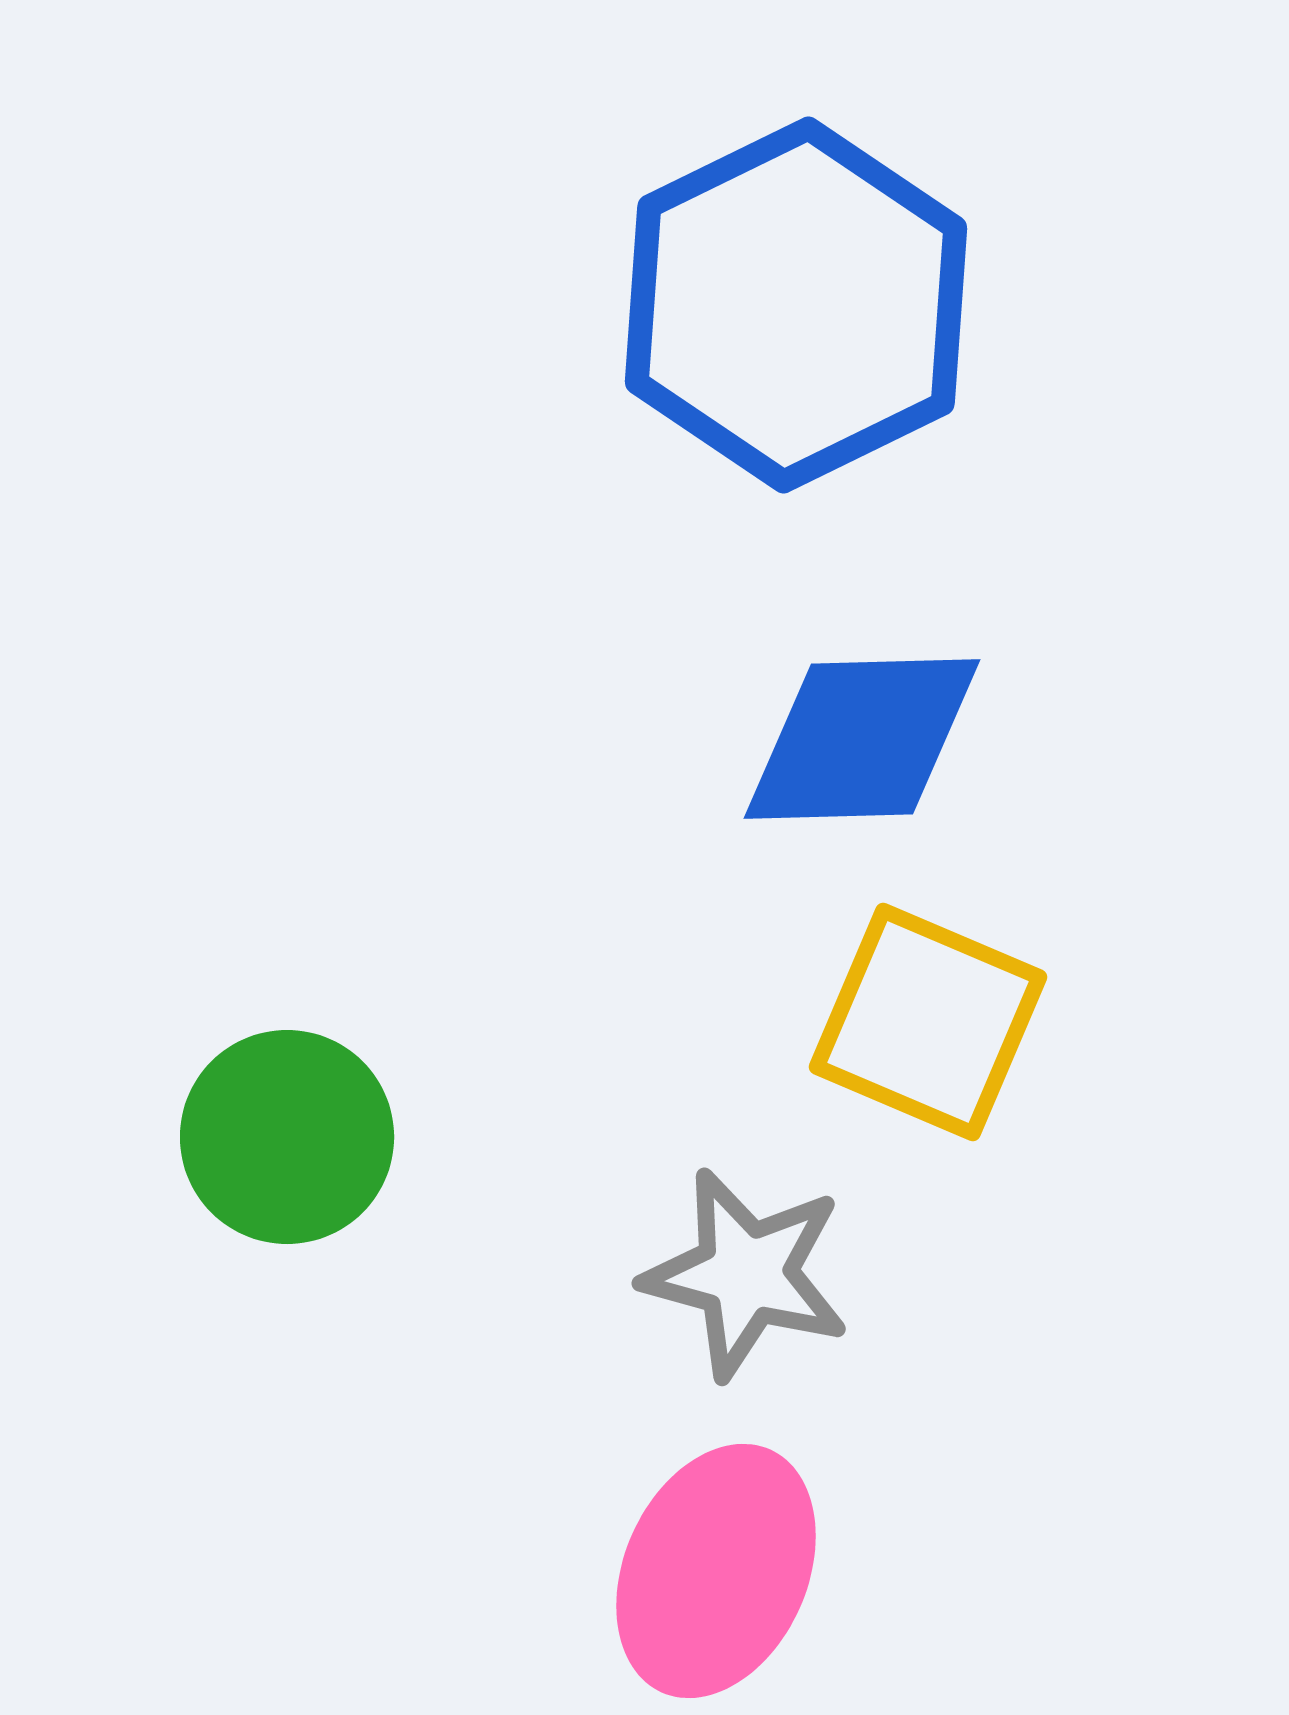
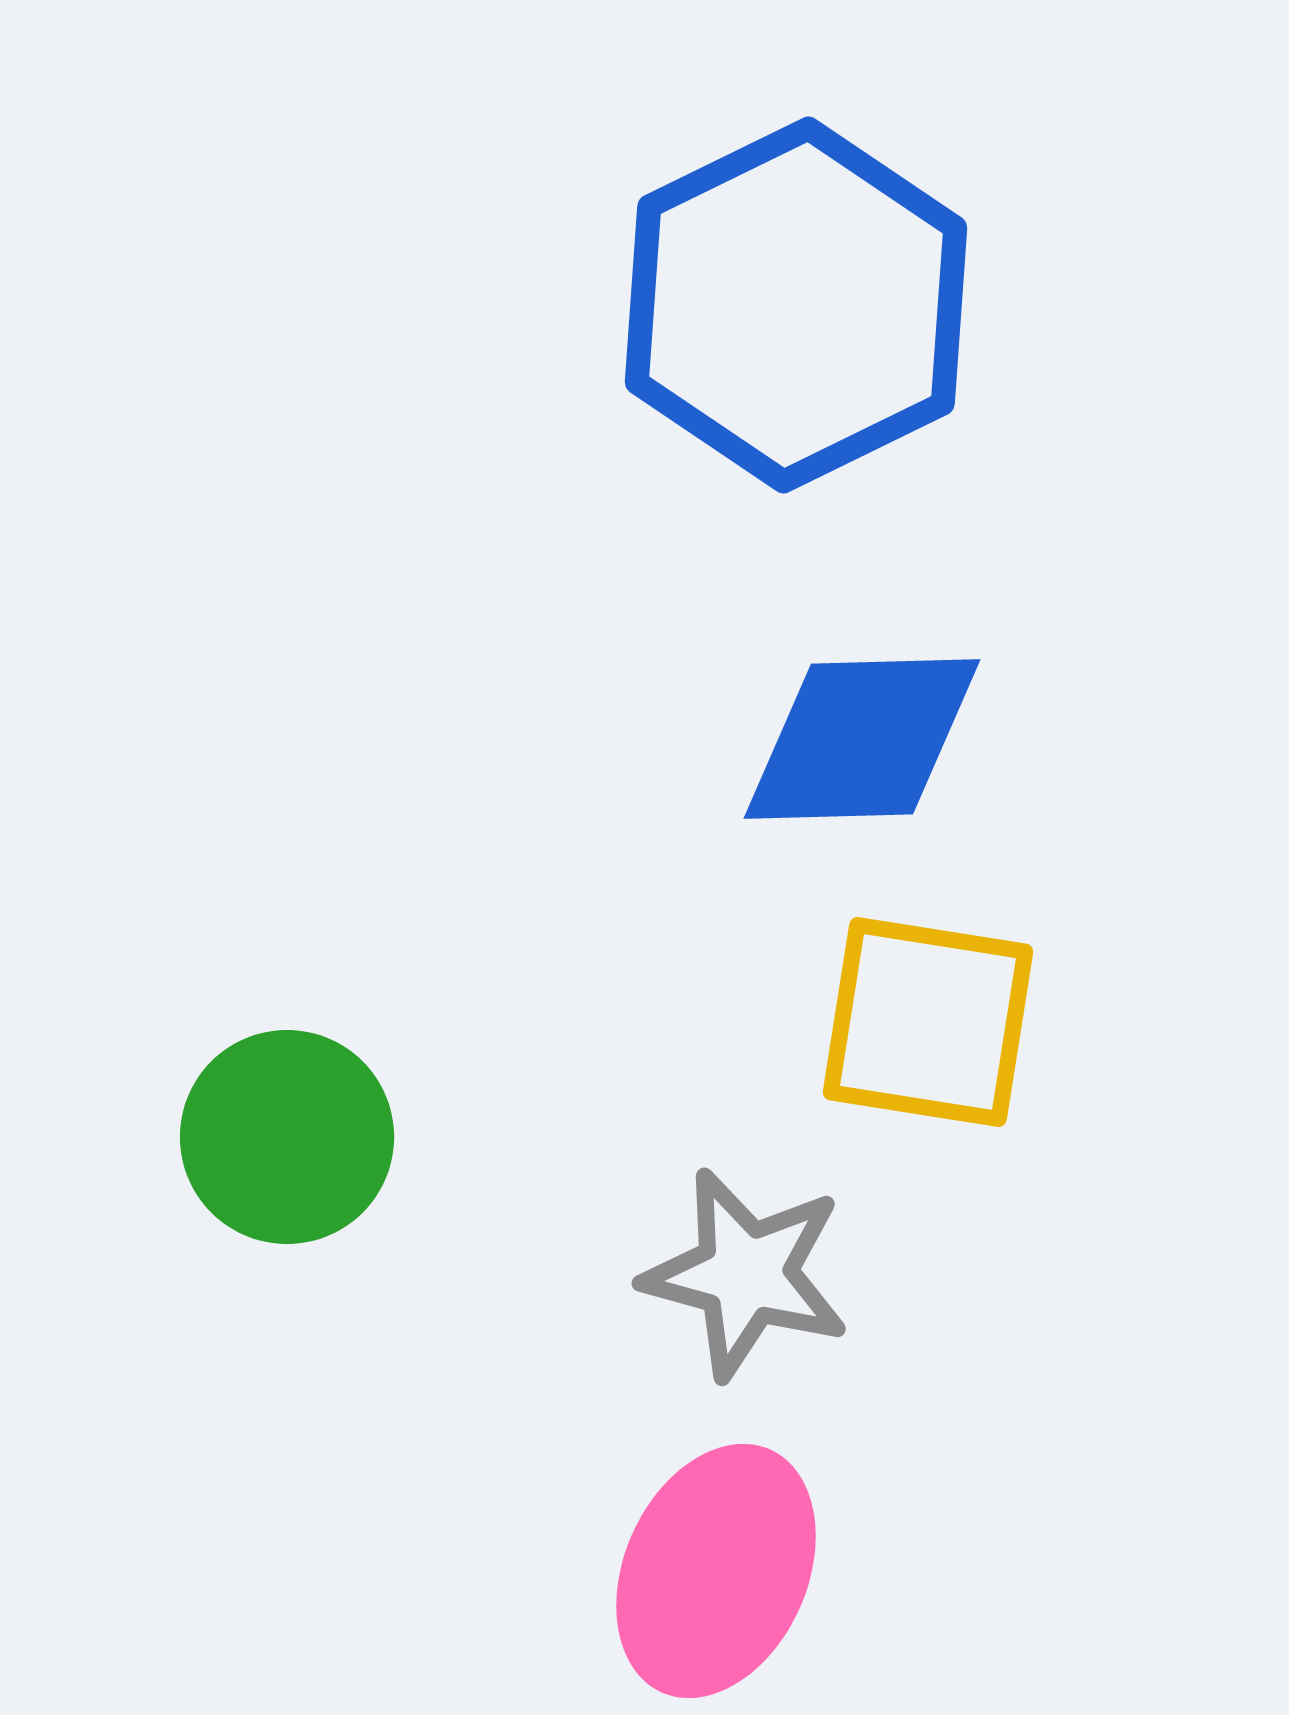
yellow square: rotated 14 degrees counterclockwise
